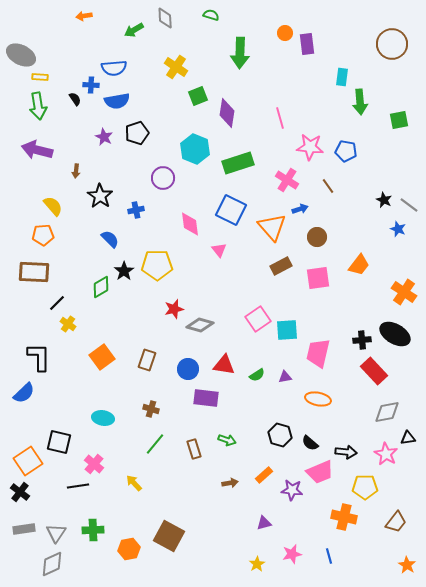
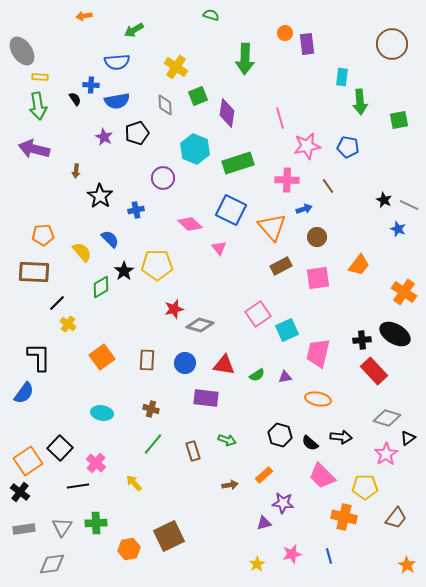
gray diamond at (165, 18): moved 87 px down
green arrow at (240, 53): moved 5 px right, 6 px down
gray ellipse at (21, 55): moved 1 px right, 4 px up; rotated 28 degrees clockwise
blue semicircle at (114, 68): moved 3 px right, 6 px up
pink star at (310, 147): moved 3 px left, 1 px up; rotated 16 degrees counterclockwise
purple arrow at (37, 150): moved 3 px left, 1 px up
blue pentagon at (346, 151): moved 2 px right, 4 px up
pink cross at (287, 180): rotated 30 degrees counterclockwise
gray line at (409, 205): rotated 12 degrees counterclockwise
yellow semicircle at (53, 206): moved 29 px right, 46 px down
blue arrow at (300, 209): moved 4 px right
pink diamond at (190, 224): rotated 40 degrees counterclockwise
pink triangle at (219, 250): moved 2 px up
pink square at (258, 319): moved 5 px up
cyan square at (287, 330): rotated 20 degrees counterclockwise
brown rectangle at (147, 360): rotated 15 degrees counterclockwise
blue circle at (188, 369): moved 3 px left, 6 px up
blue semicircle at (24, 393): rotated 10 degrees counterclockwise
gray diamond at (387, 412): moved 6 px down; rotated 28 degrees clockwise
cyan ellipse at (103, 418): moved 1 px left, 5 px up
black triangle at (408, 438): rotated 28 degrees counterclockwise
black square at (59, 442): moved 1 px right, 6 px down; rotated 30 degrees clockwise
green line at (155, 444): moved 2 px left
brown rectangle at (194, 449): moved 1 px left, 2 px down
black arrow at (346, 452): moved 5 px left, 15 px up
pink star at (386, 454): rotated 10 degrees clockwise
pink cross at (94, 464): moved 2 px right, 1 px up
pink trapezoid at (320, 472): moved 2 px right, 4 px down; rotated 68 degrees clockwise
brown arrow at (230, 483): moved 2 px down
purple star at (292, 490): moved 9 px left, 13 px down
brown trapezoid at (396, 522): moved 4 px up
green cross at (93, 530): moved 3 px right, 7 px up
gray triangle at (56, 533): moved 6 px right, 6 px up
brown square at (169, 536): rotated 36 degrees clockwise
gray diamond at (52, 564): rotated 16 degrees clockwise
